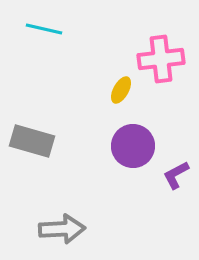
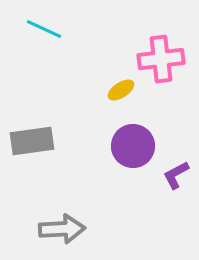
cyan line: rotated 12 degrees clockwise
yellow ellipse: rotated 28 degrees clockwise
gray rectangle: rotated 24 degrees counterclockwise
